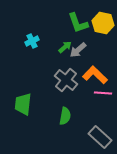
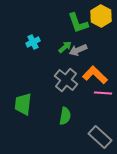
yellow hexagon: moved 2 px left, 7 px up; rotated 15 degrees clockwise
cyan cross: moved 1 px right, 1 px down
gray arrow: rotated 18 degrees clockwise
